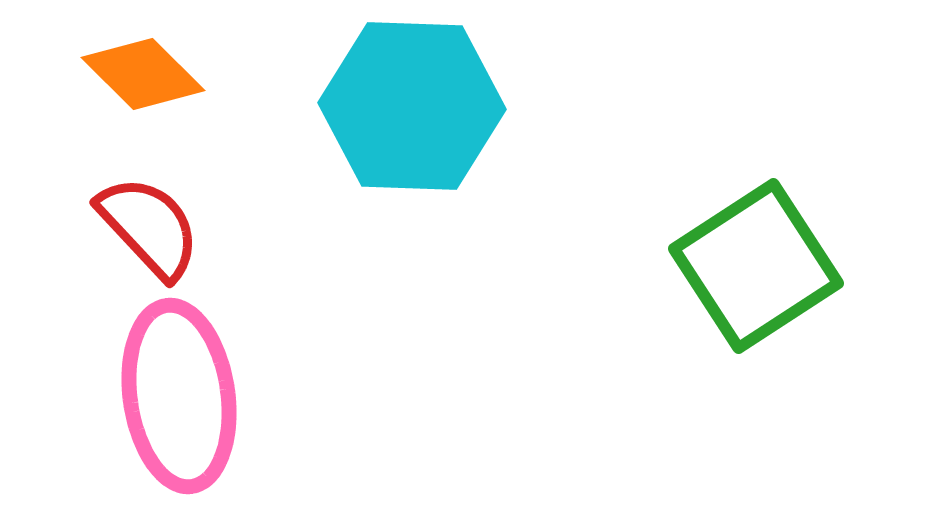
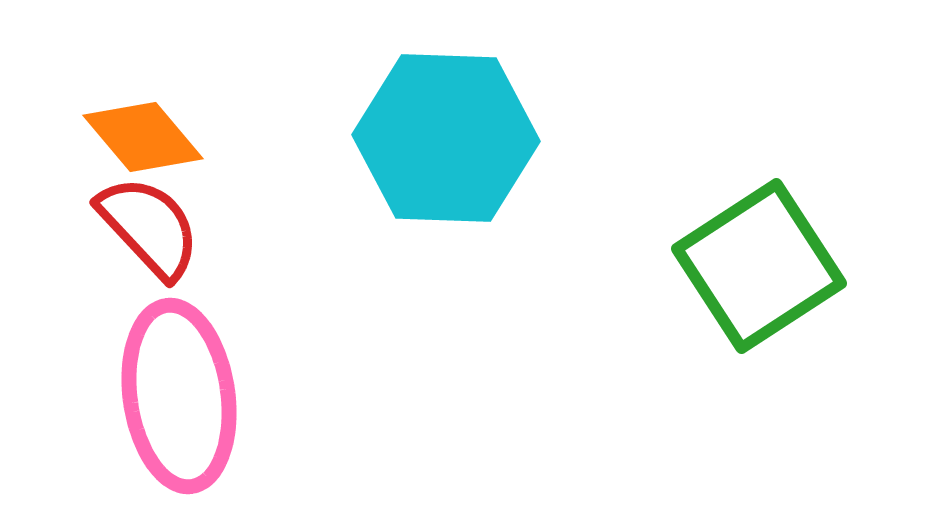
orange diamond: moved 63 px down; rotated 5 degrees clockwise
cyan hexagon: moved 34 px right, 32 px down
green square: moved 3 px right
